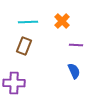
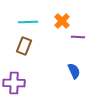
purple line: moved 2 px right, 8 px up
